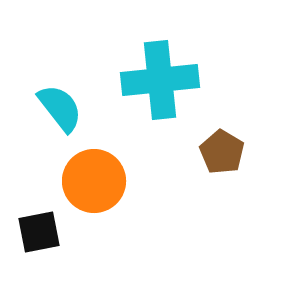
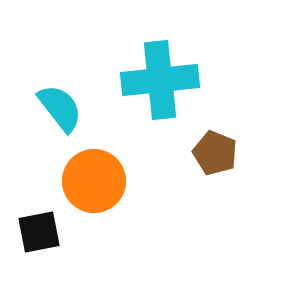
brown pentagon: moved 7 px left, 1 px down; rotated 9 degrees counterclockwise
